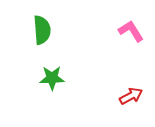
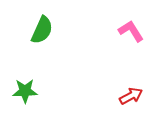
green semicircle: rotated 28 degrees clockwise
green star: moved 27 px left, 13 px down
